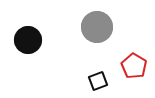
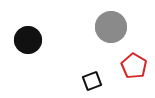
gray circle: moved 14 px right
black square: moved 6 px left
